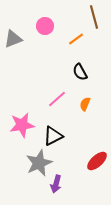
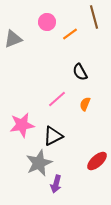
pink circle: moved 2 px right, 4 px up
orange line: moved 6 px left, 5 px up
